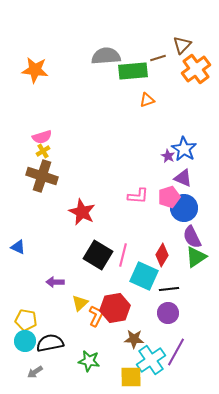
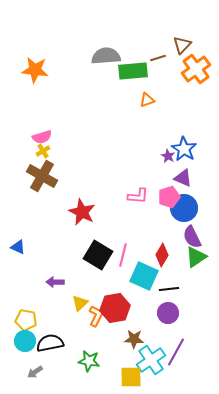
brown cross: rotated 12 degrees clockwise
